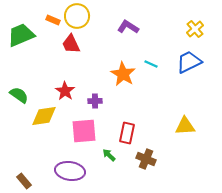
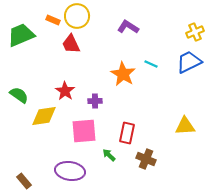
yellow cross: moved 3 px down; rotated 18 degrees clockwise
